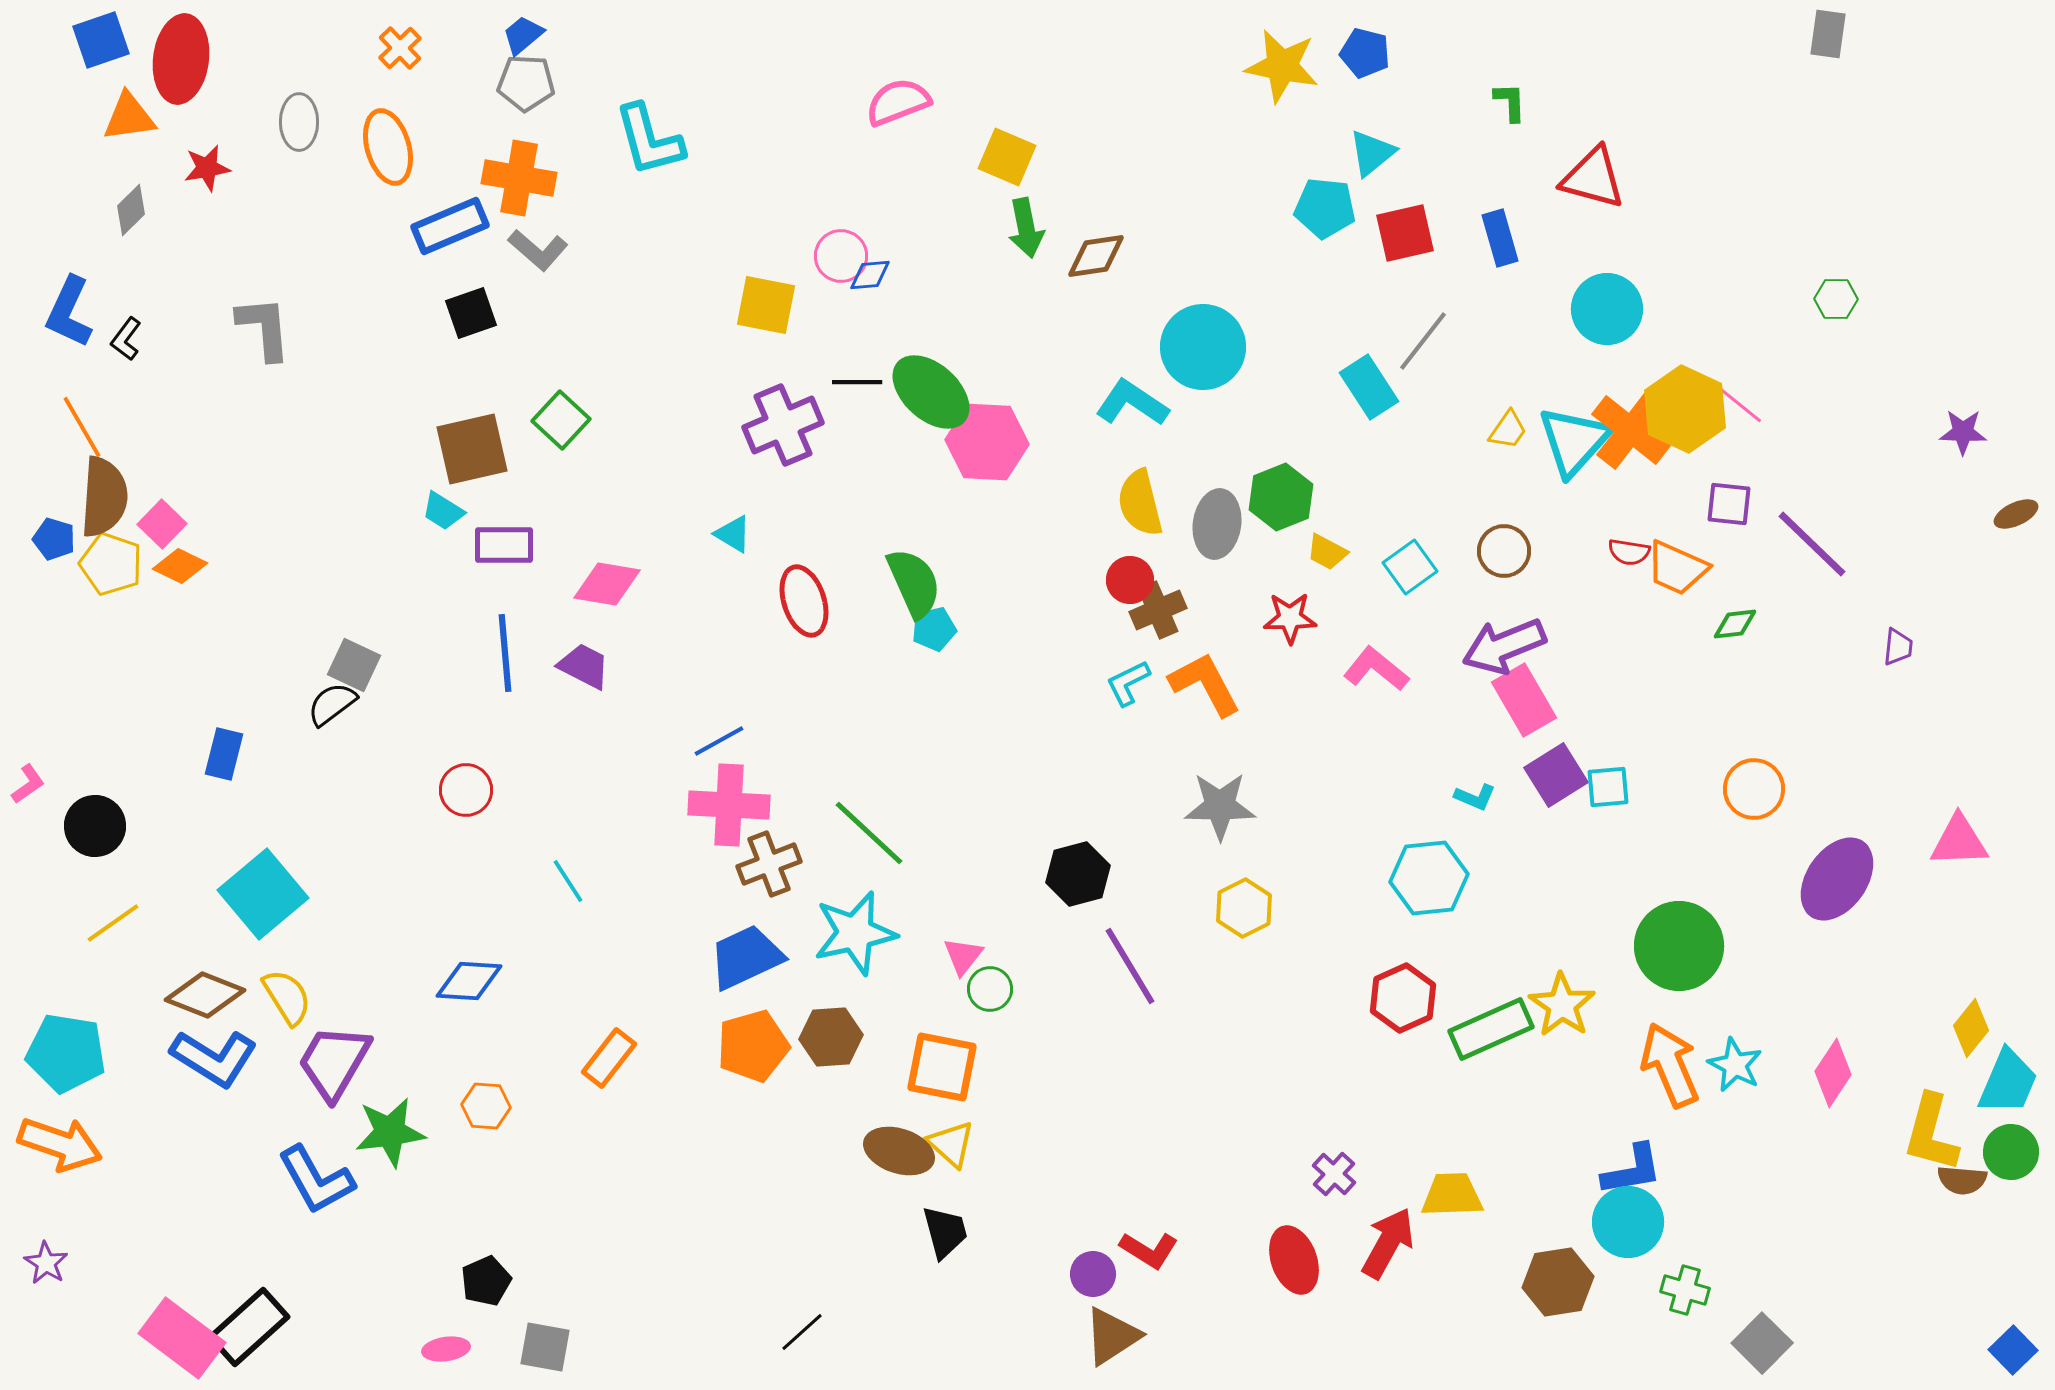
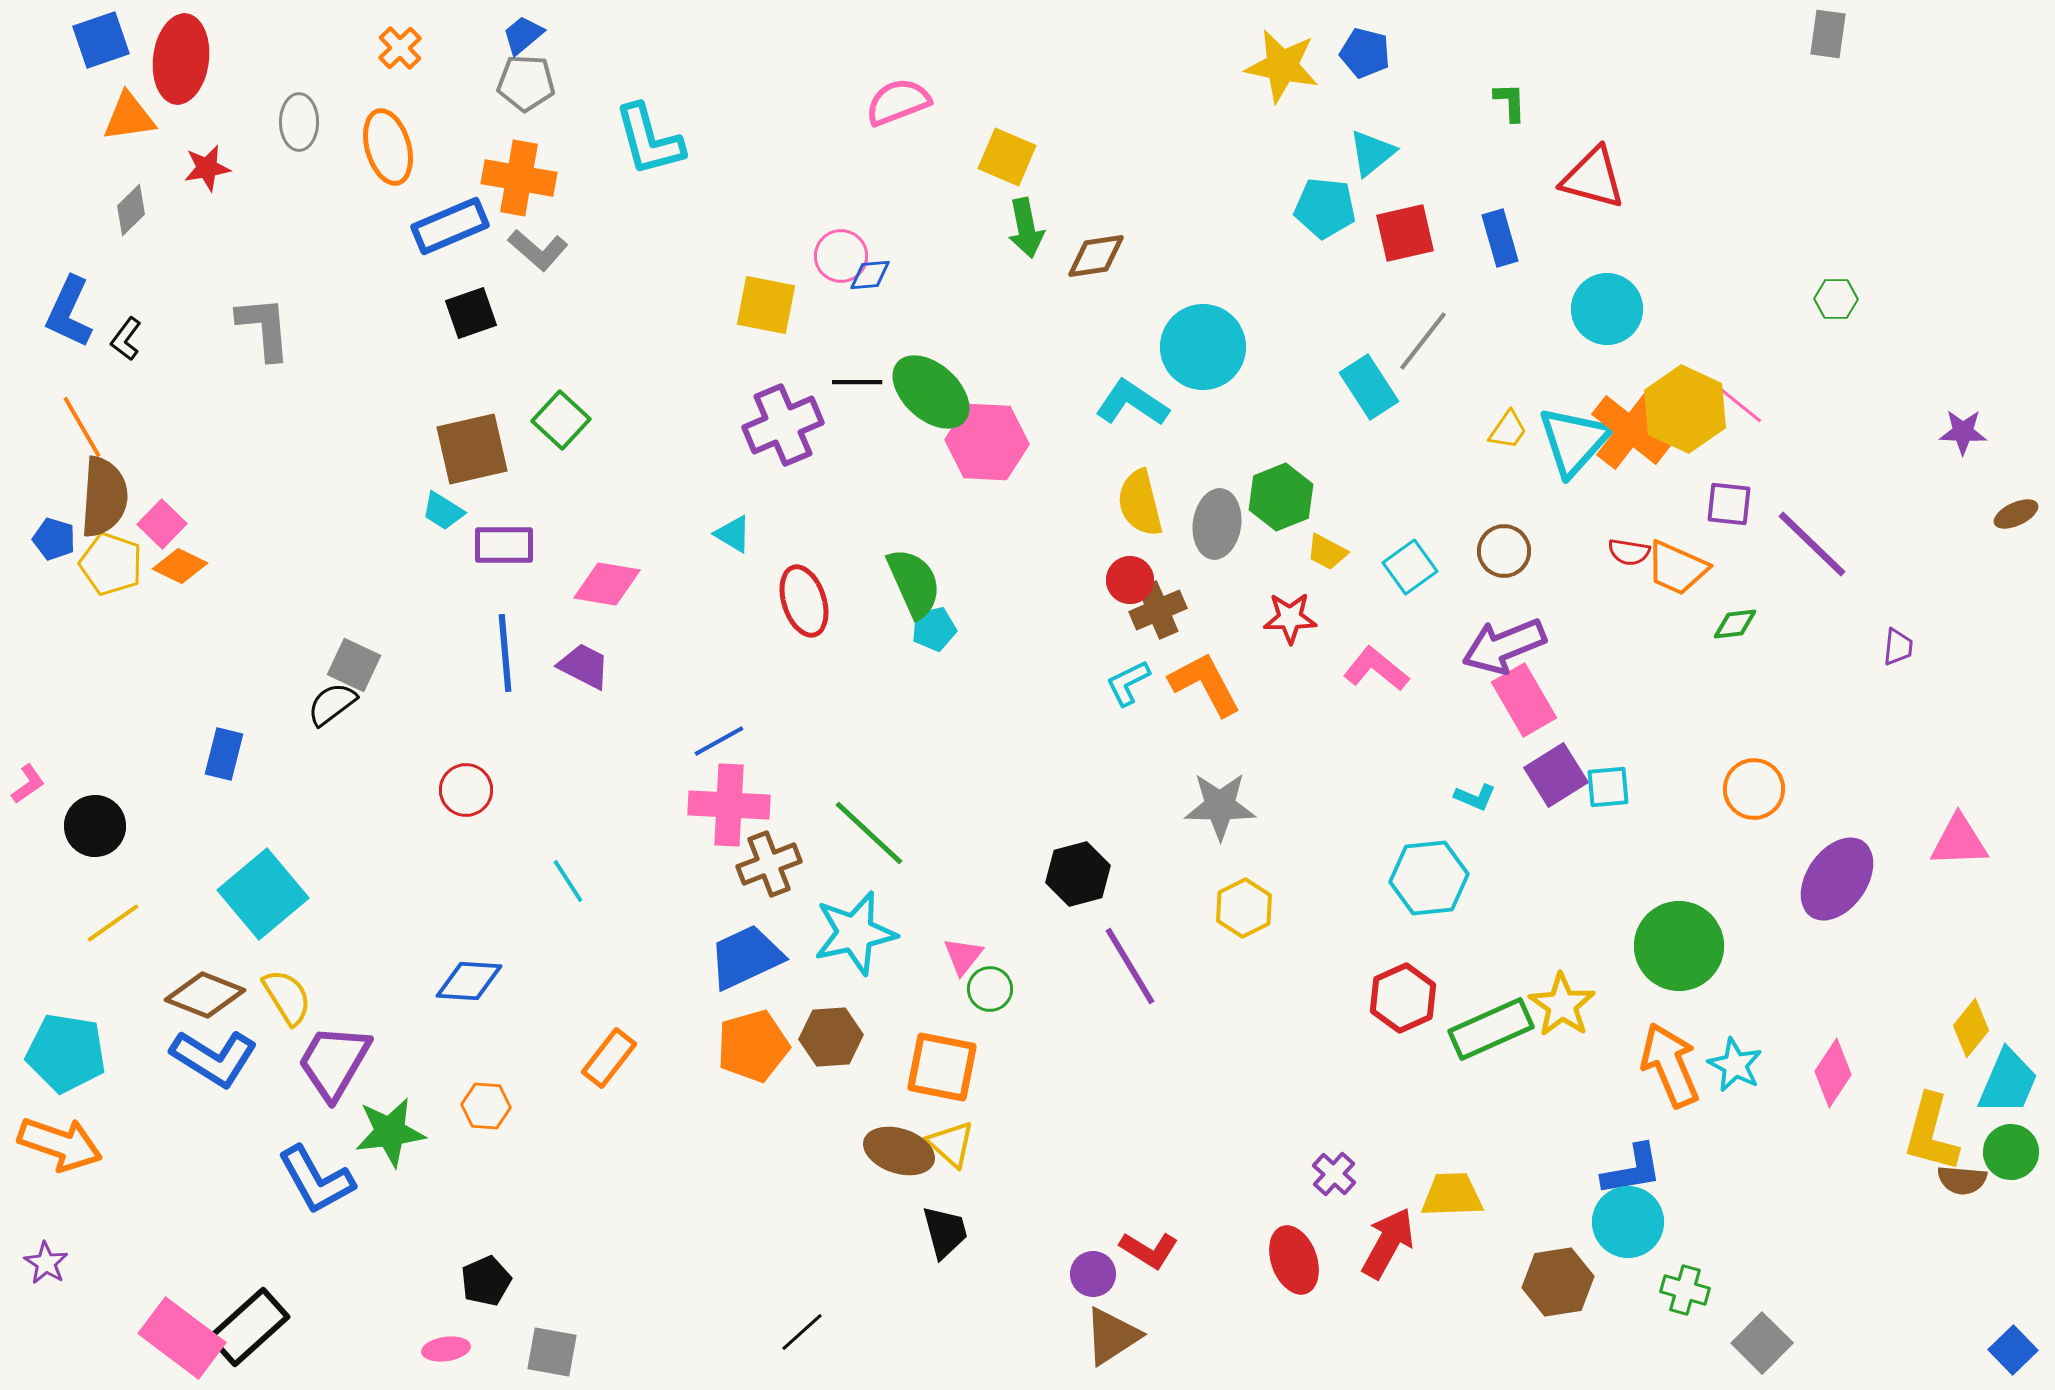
gray square at (545, 1347): moved 7 px right, 5 px down
